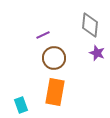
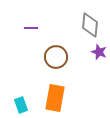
purple line: moved 12 px left, 7 px up; rotated 24 degrees clockwise
purple star: moved 2 px right, 1 px up
brown circle: moved 2 px right, 1 px up
orange rectangle: moved 6 px down
